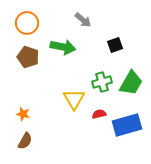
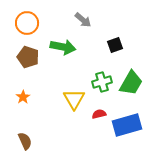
orange star: moved 17 px up; rotated 24 degrees clockwise
brown semicircle: rotated 54 degrees counterclockwise
